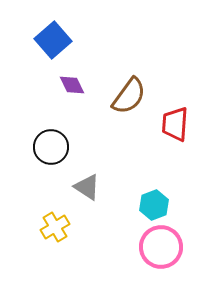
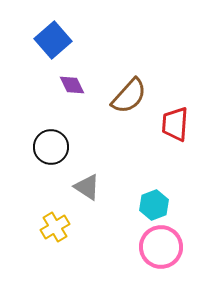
brown semicircle: rotated 6 degrees clockwise
